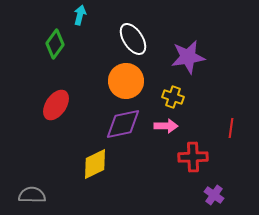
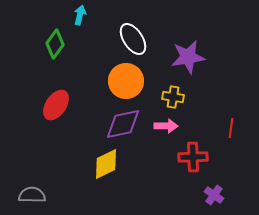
yellow cross: rotated 10 degrees counterclockwise
yellow diamond: moved 11 px right
